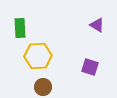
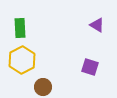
yellow hexagon: moved 16 px left, 4 px down; rotated 24 degrees counterclockwise
